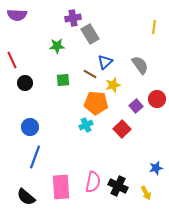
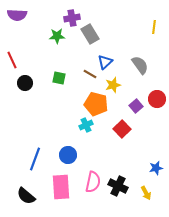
purple cross: moved 1 px left
green star: moved 10 px up
green square: moved 4 px left, 2 px up; rotated 16 degrees clockwise
orange pentagon: moved 1 px down; rotated 10 degrees clockwise
blue circle: moved 38 px right, 28 px down
blue line: moved 2 px down
black semicircle: moved 1 px up
